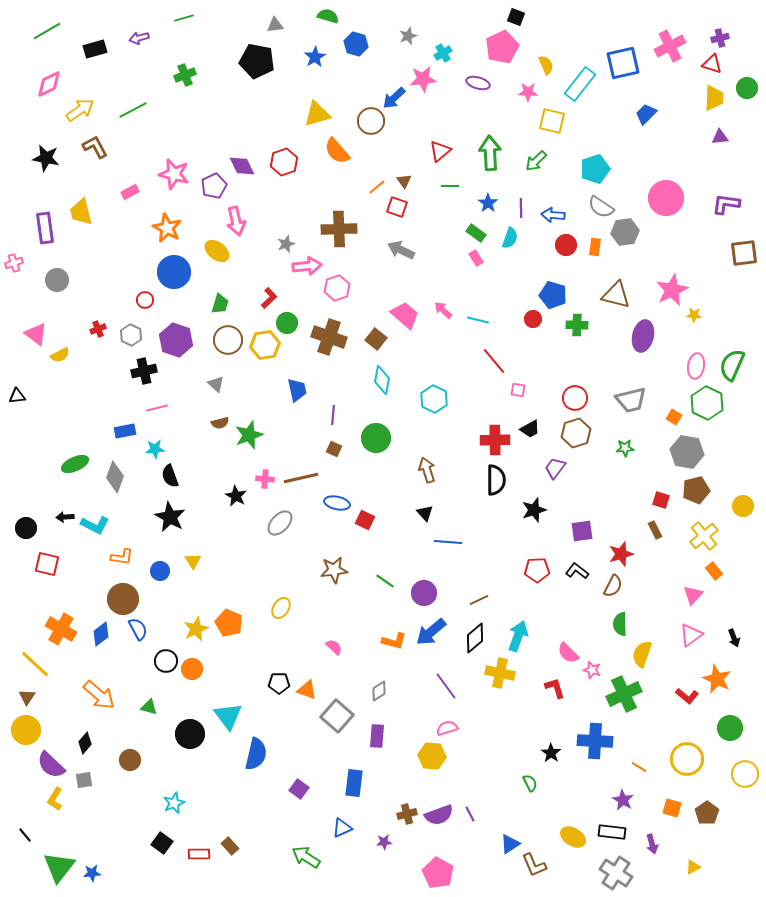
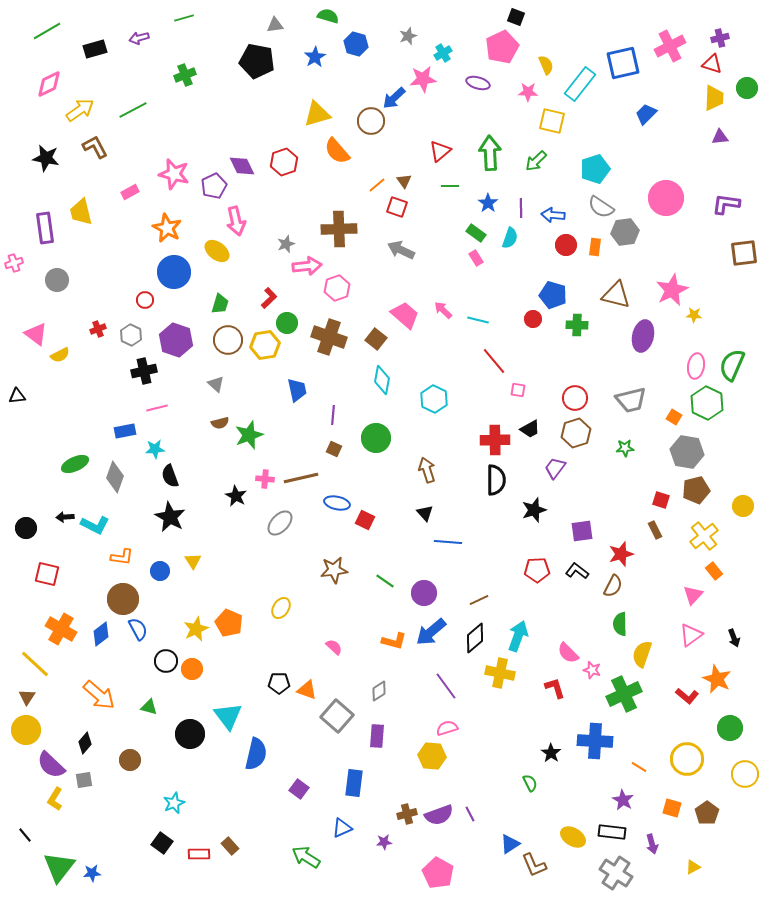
orange line at (377, 187): moved 2 px up
red square at (47, 564): moved 10 px down
